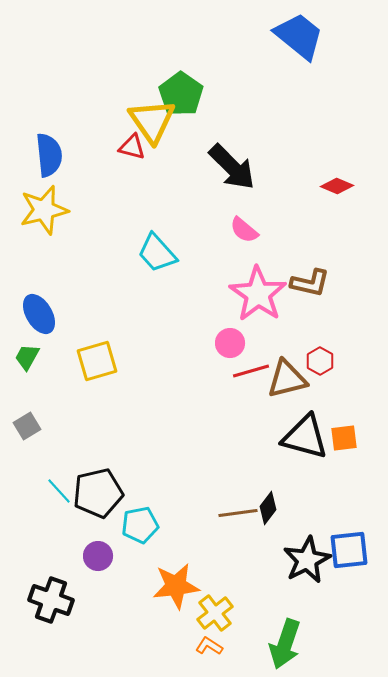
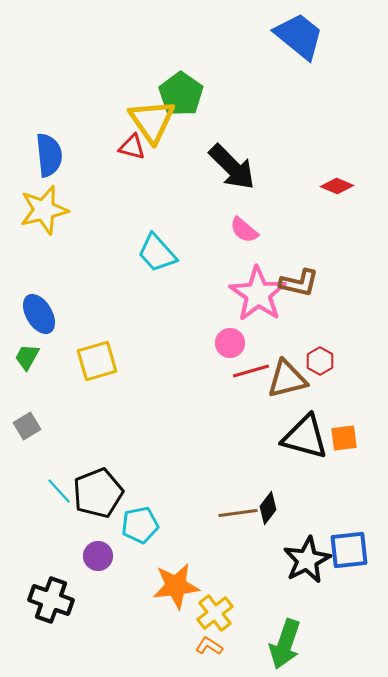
brown L-shape: moved 11 px left
black pentagon: rotated 9 degrees counterclockwise
